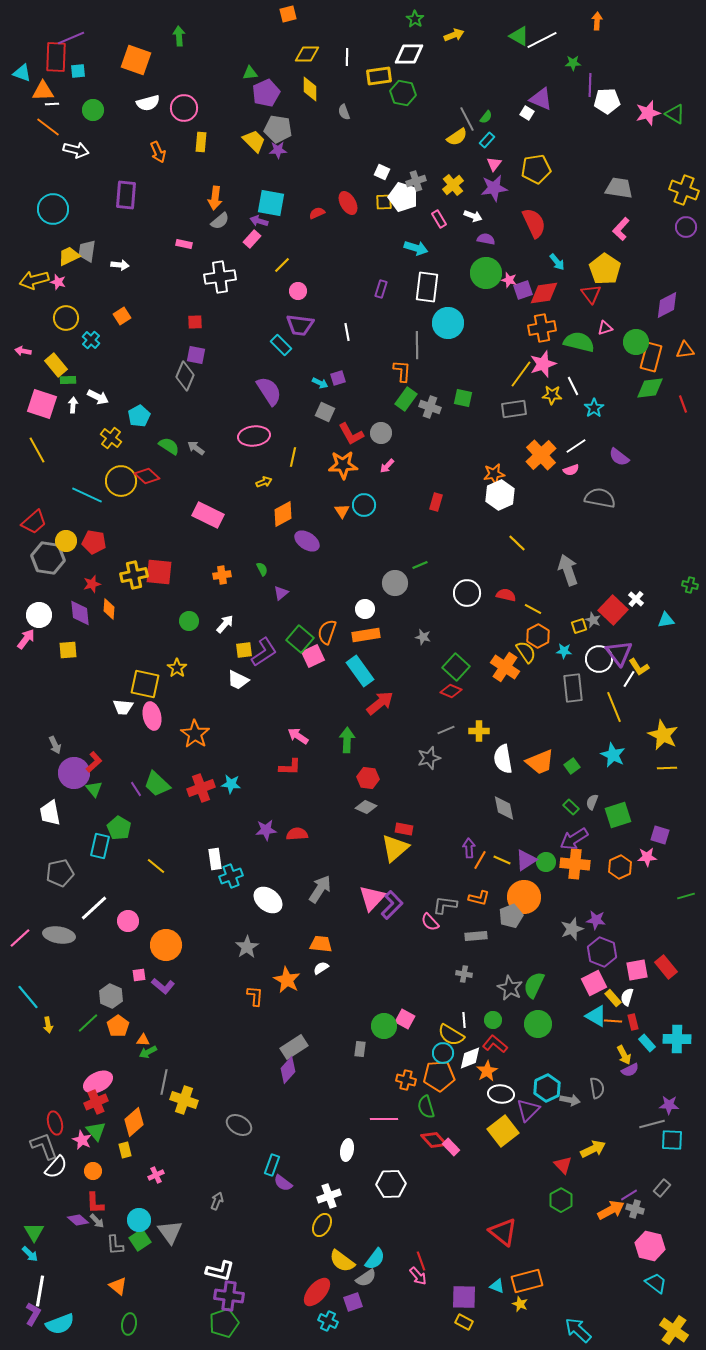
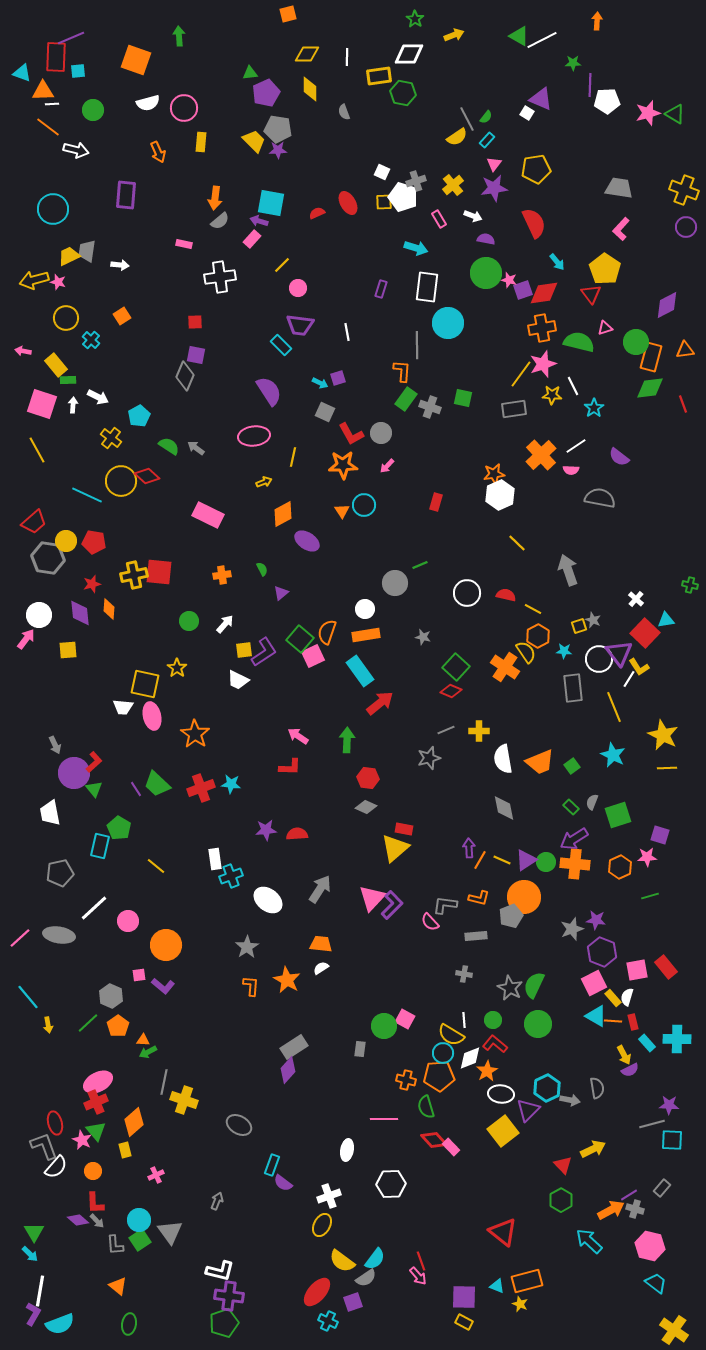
pink circle at (298, 291): moved 3 px up
pink semicircle at (571, 470): rotated 21 degrees clockwise
red square at (613, 610): moved 32 px right, 23 px down
green line at (686, 896): moved 36 px left
orange L-shape at (255, 996): moved 4 px left, 10 px up
cyan arrow at (578, 1330): moved 11 px right, 89 px up
